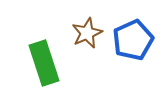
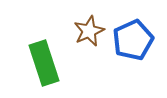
brown star: moved 2 px right, 2 px up
